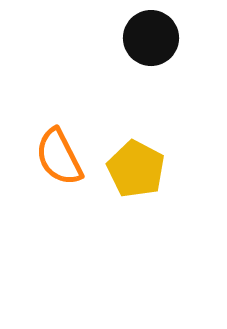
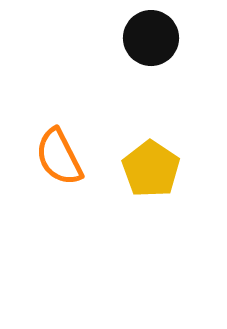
yellow pentagon: moved 15 px right; rotated 6 degrees clockwise
